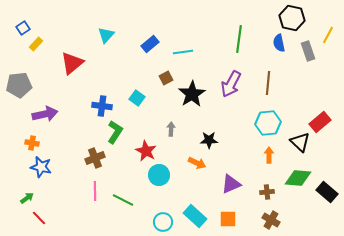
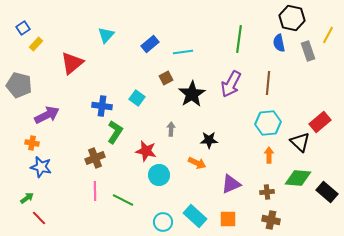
gray pentagon at (19, 85): rotated 20 degrees clockwise
purple arrow at (45, 114): moved 2 px right, 1 px down; rotated 15 degrees counterclockwise
red star at (146, 151): rotated 15 degrees counterclockwise
brown cross at (271, 220): rotated 18 degrees counterclockwise
